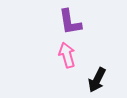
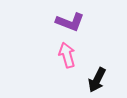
purple L-shape: rotated 60 degrees counterclockwise
